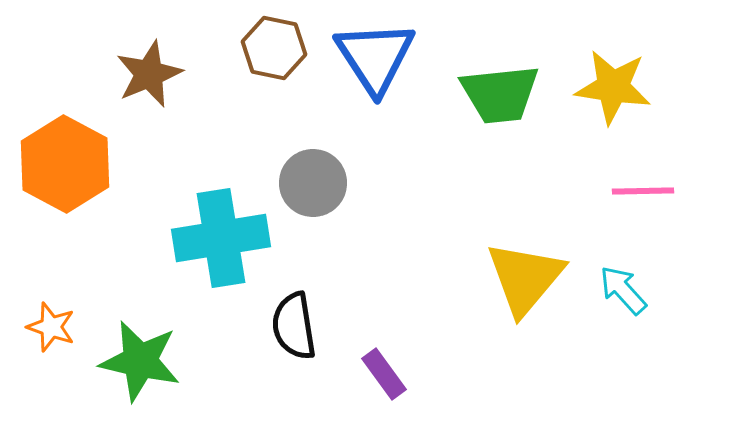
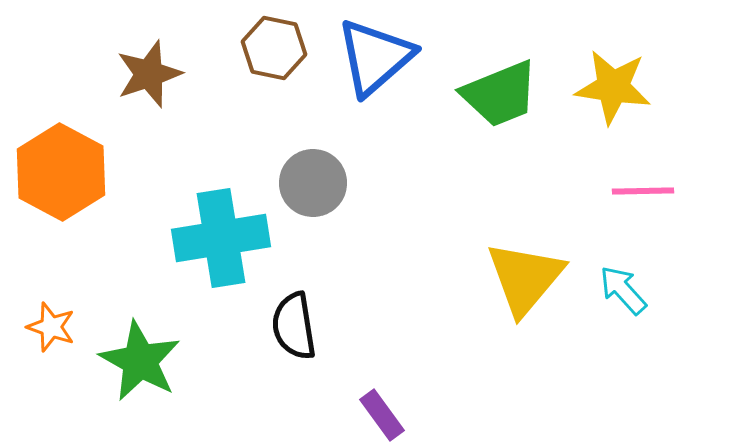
blue triangle: rotated 22 degrees clockwise
brown star: rotated 4 degrees clockwise
green trapezoid: rotated 16 degrees counterclockwise
orange hexagon: moved 4 px left, 8 px down
green star: rotated 16 degrees clockwise
purple rectangle: moved 2 px left, 41 px down
